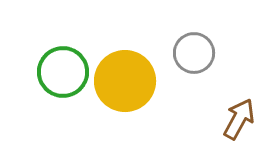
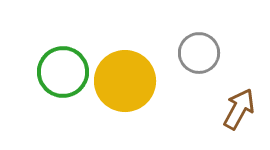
gray circle: moved 5 px right
brown arrow: moved 10 px up
